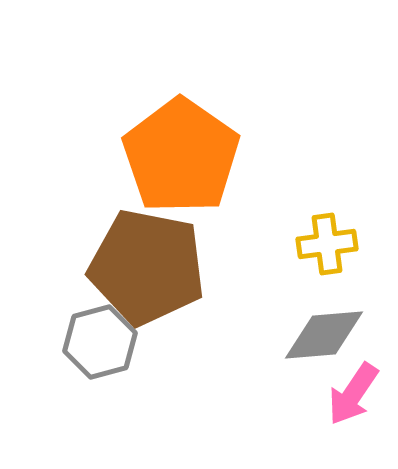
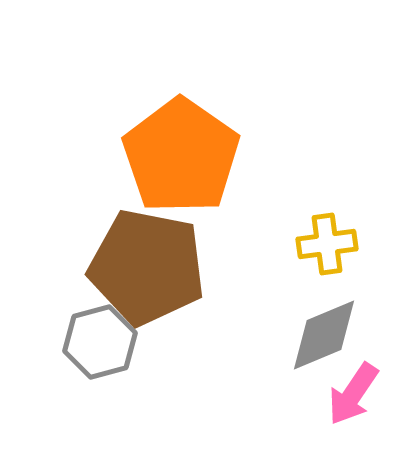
gray diamond: rotated 18 degrees counterclockwise
